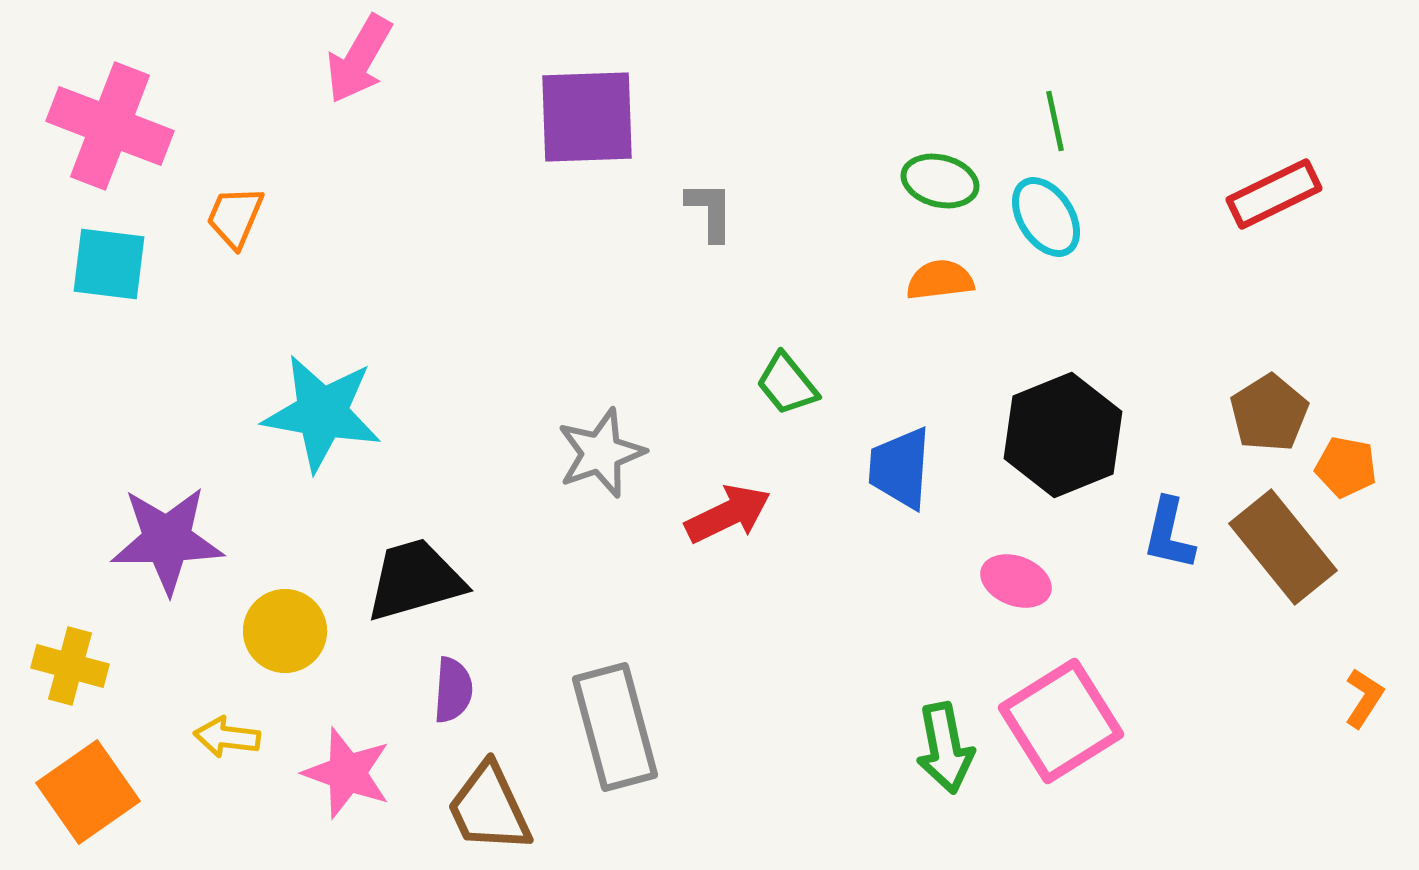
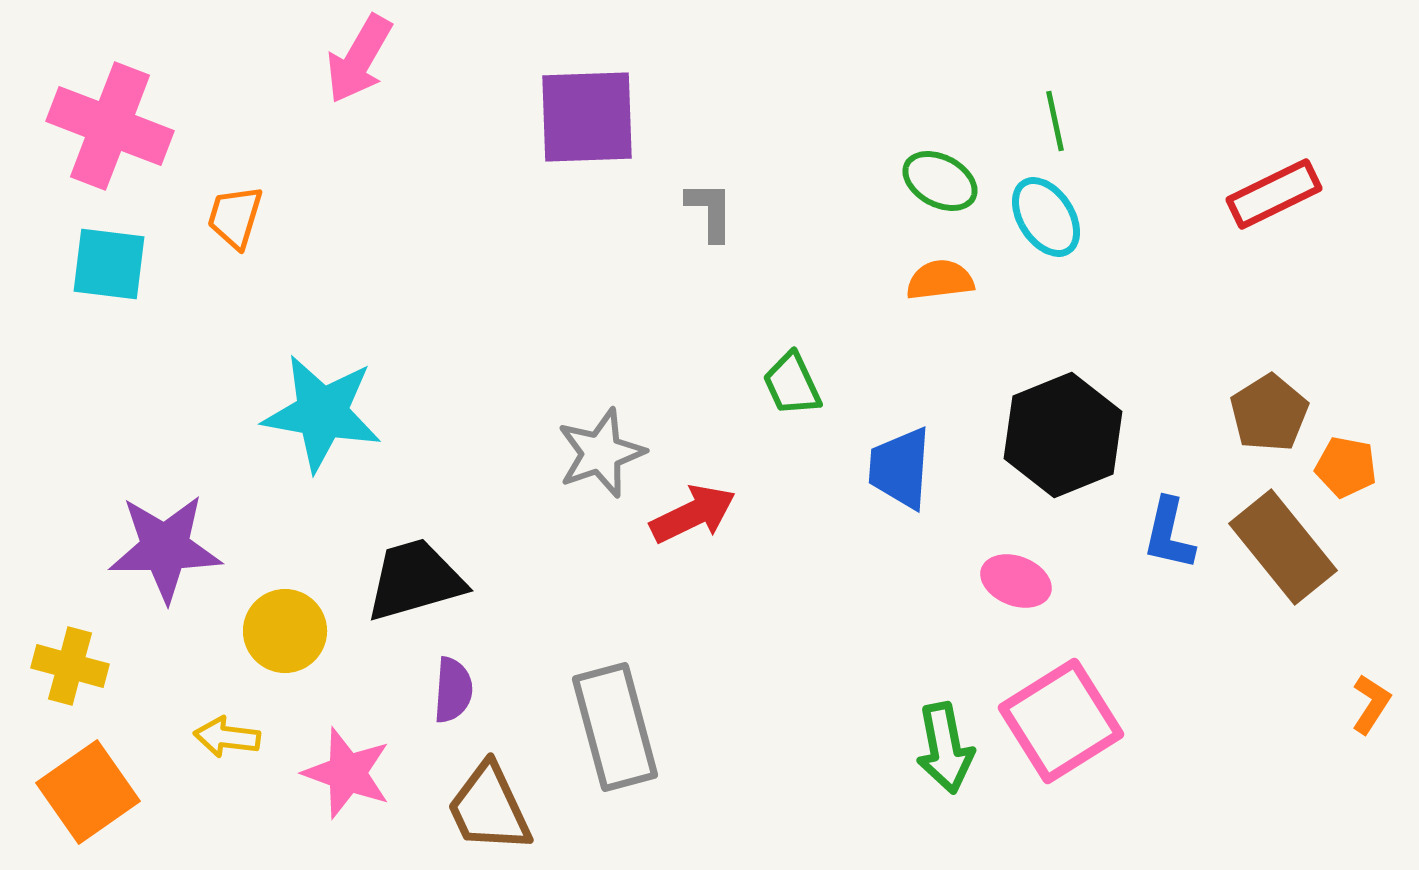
green ellipse: rotated 14 degrees clockwise
orange trapezoid: rotated 6 degrees counterclockwise
green trapezoid: moved 5 px right; rotated 14 degrees clockwise
red arrow: moved 35 px left
purple star: moved 2 px left, 8 px down
orange L-shape: moved 7 px right, 6 px down
